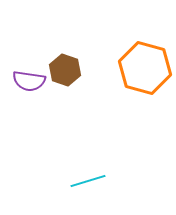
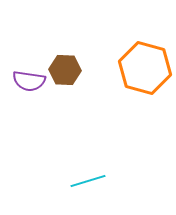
brown hexagon: rotated 16 degrees counterclockwise
